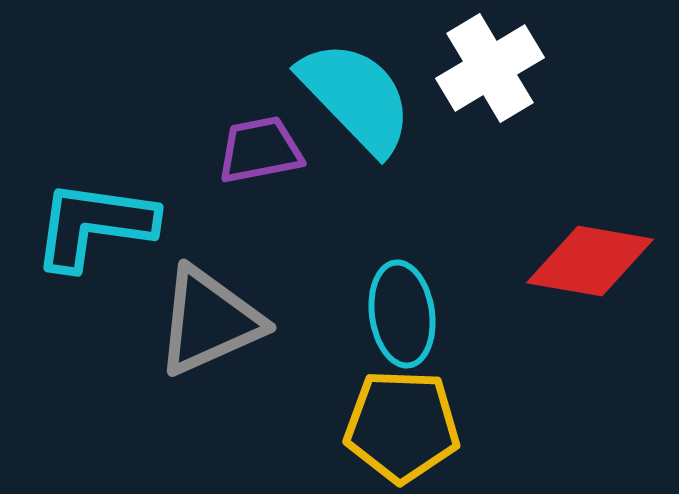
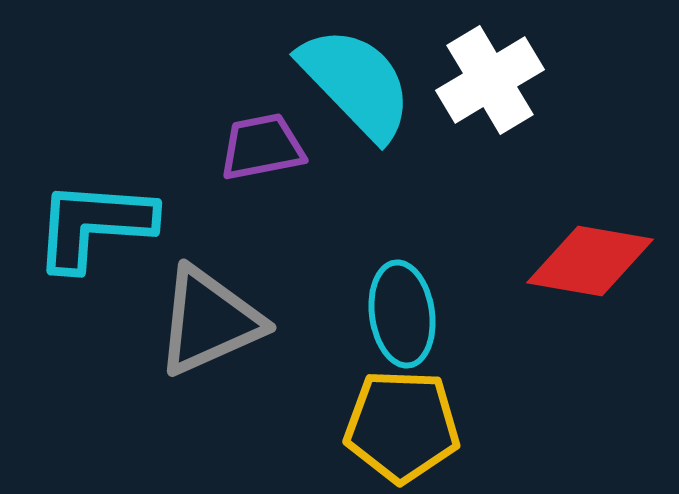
white cross: moved 12 px down
cyan semicircle: moved 14 px up
purple trapezoid: moved 2 px right, 3 px up
cyan L-shape: rotated 4 degrees counterclockwise
